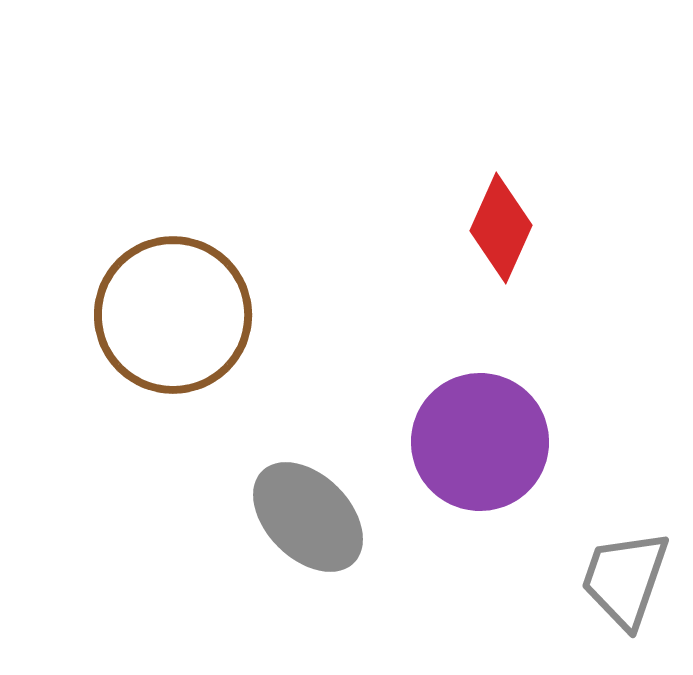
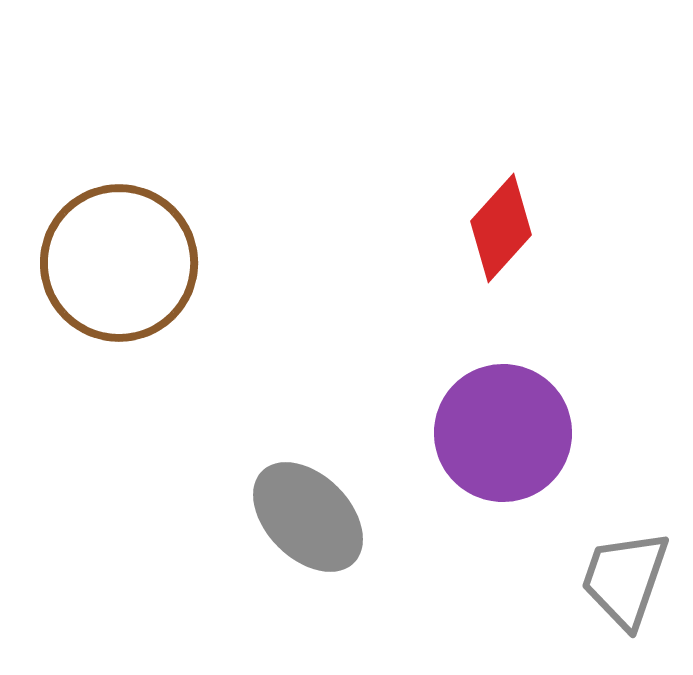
red diamond: rotated 18 degrees clockwise
brown circle: moved 54 px left, 52 px up
purple circle: moved 23 px right, 9 px up
